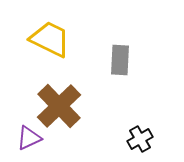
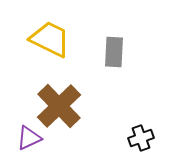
gray rectangle: moved 6 px left, 8 px up
black cross: moved 1 px right, 1 px up; rotated 10 degrees clockwise
